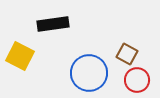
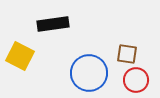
brown square: rotated 20 degrees counterclockwise
red circle: moved 1 px left
